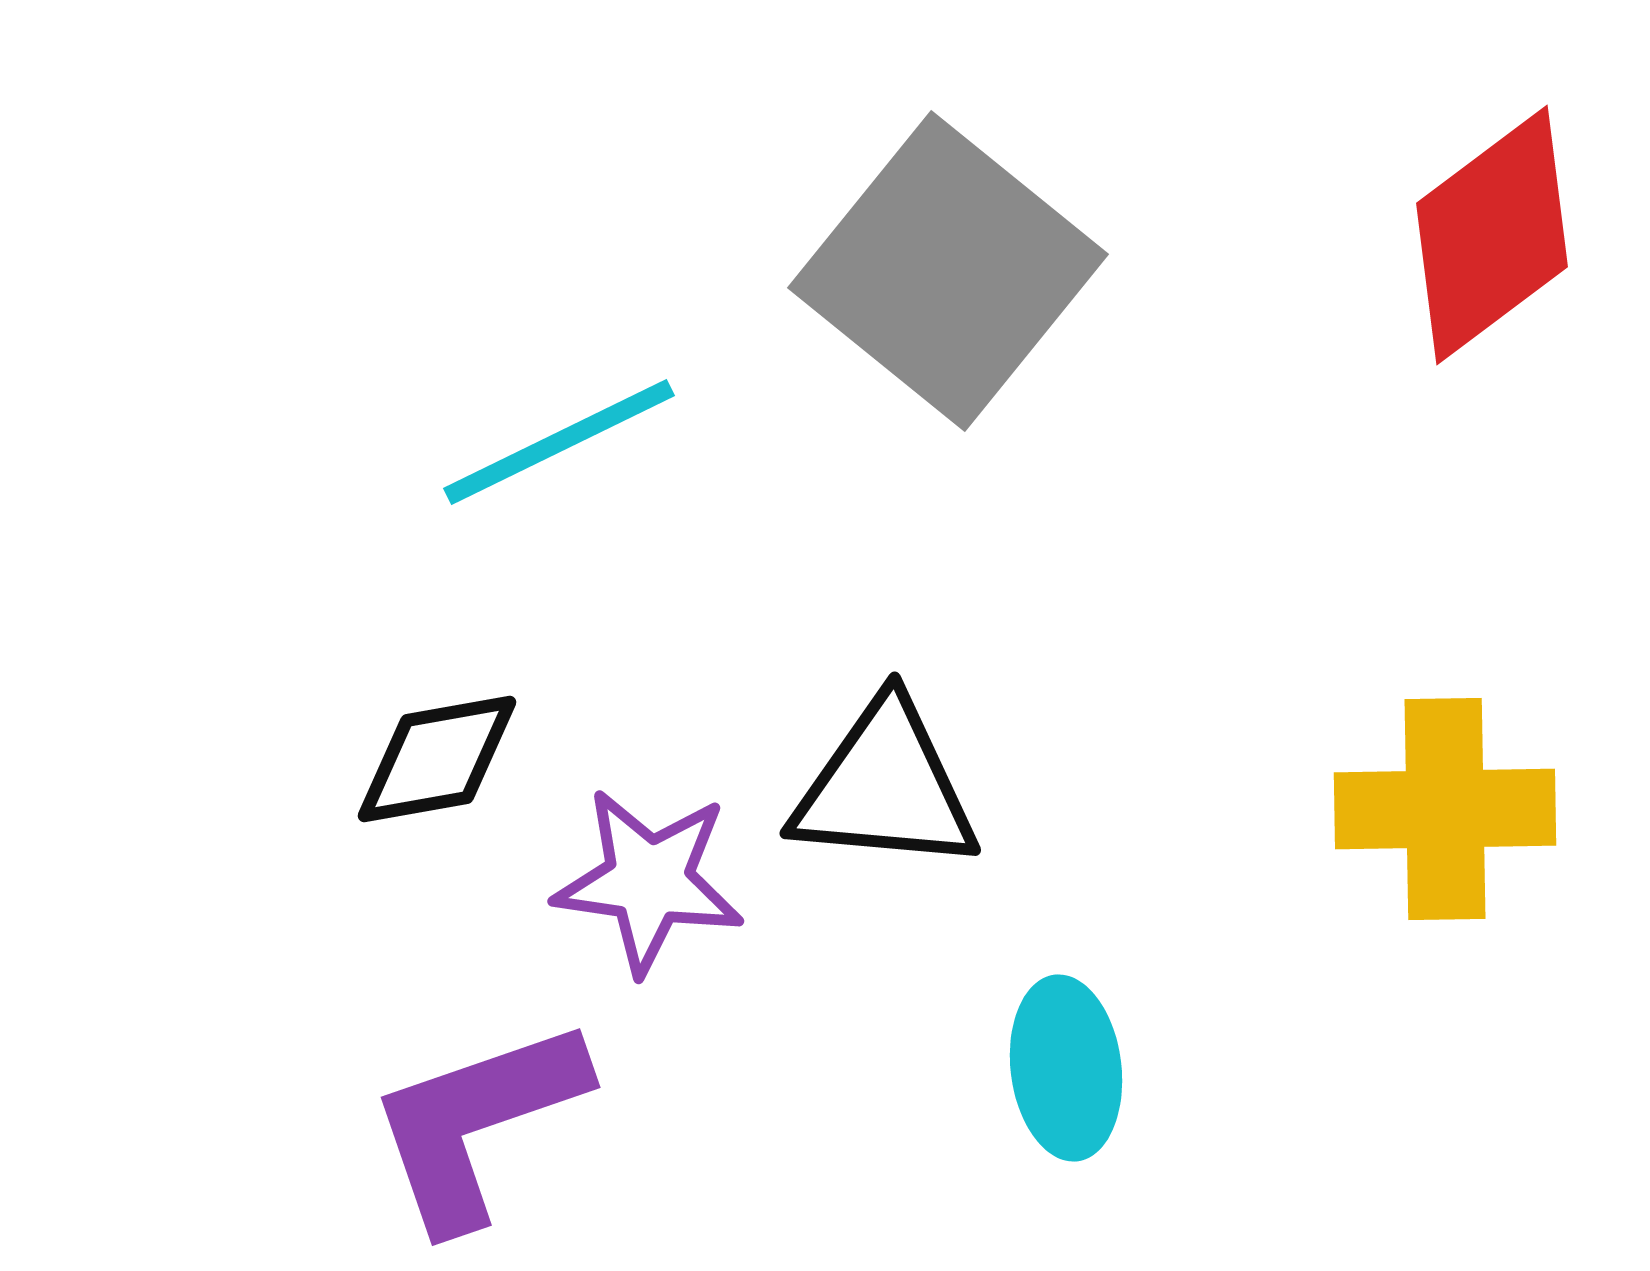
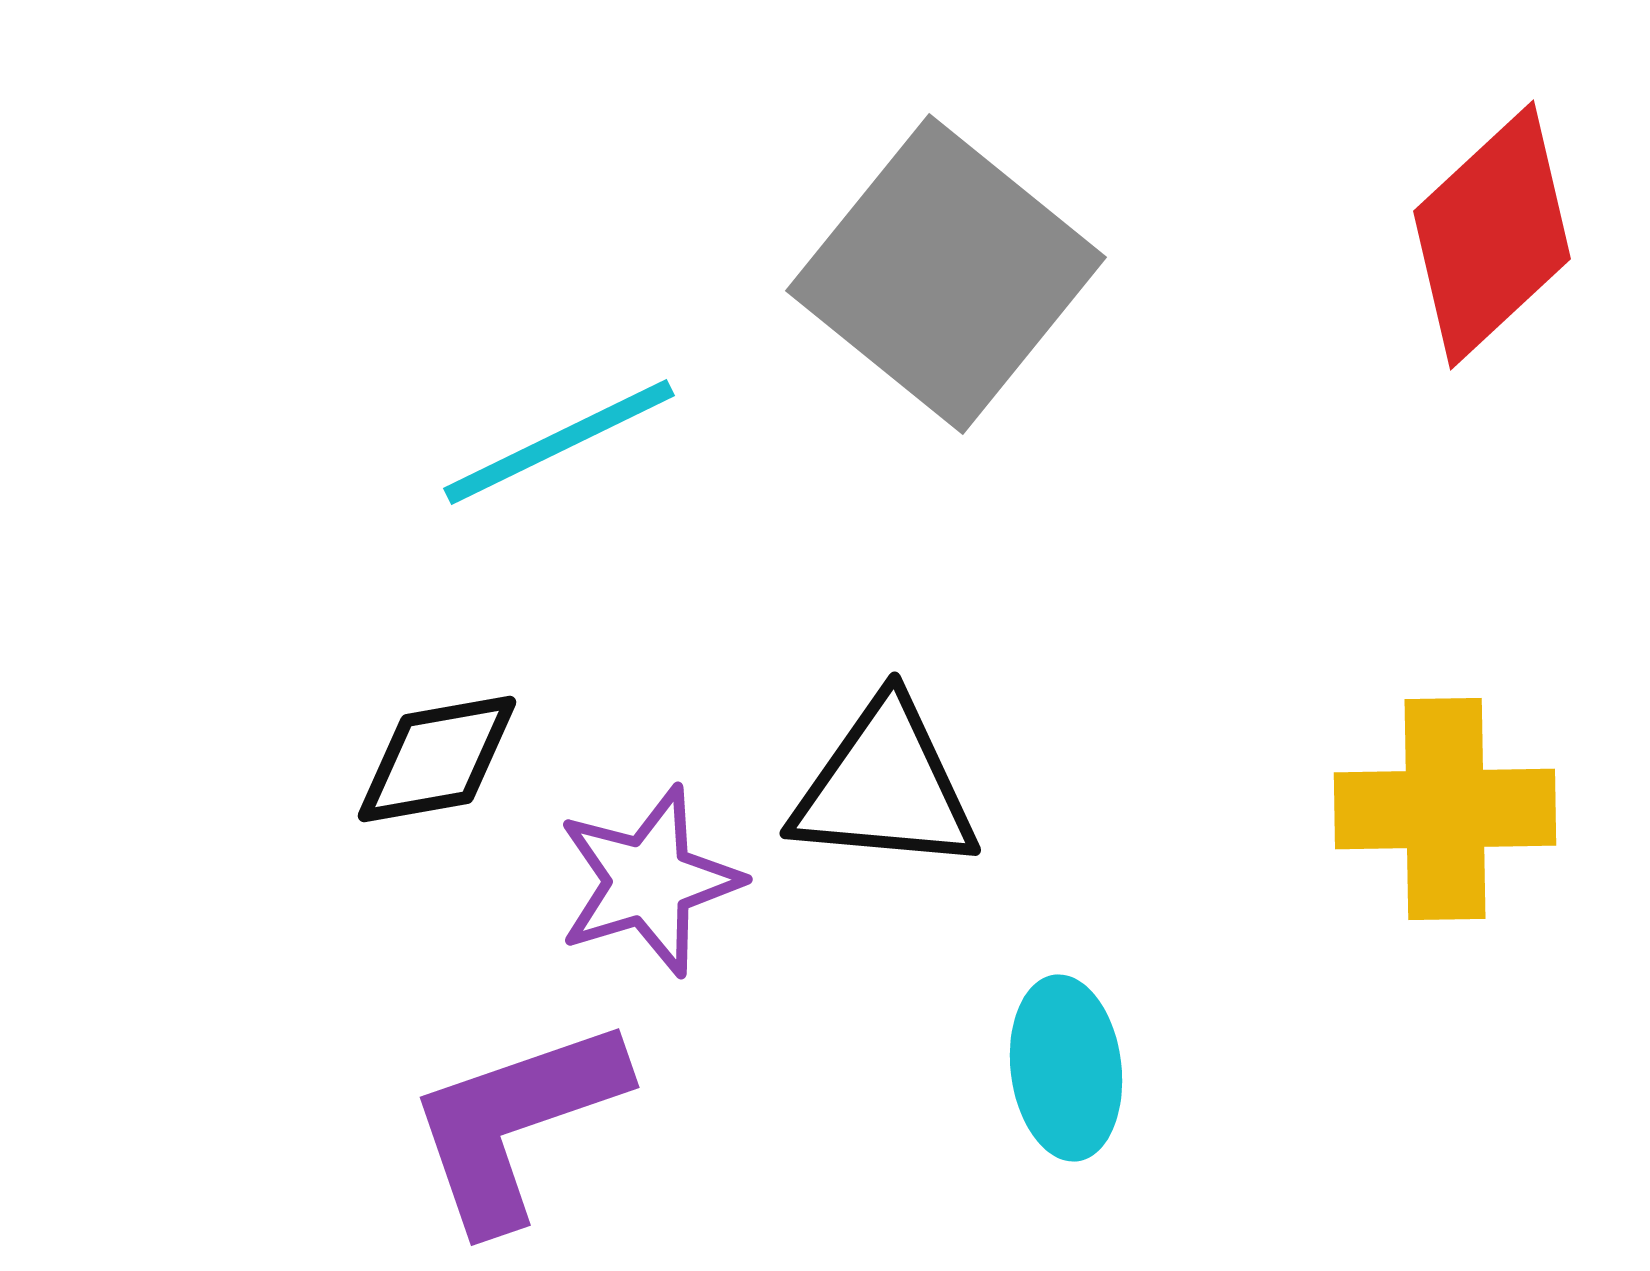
red diamond: rotated 6 degrees counterclockwise
gray square: moved 2 px left, 3 px down
purple star: rotated 25 degrees counterclockwise
purple L-shape: moved 39 px right
